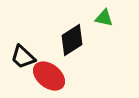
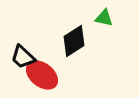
black diamond: moved 2 px right, 1 px down
red ellipse: moved 7 px left, 1 px up
